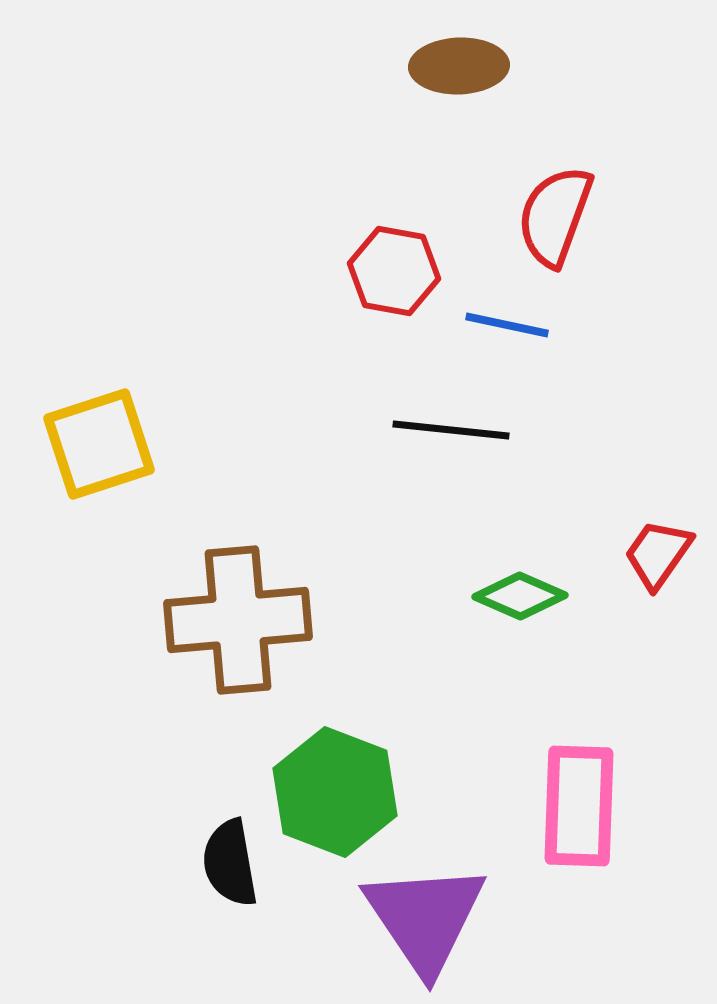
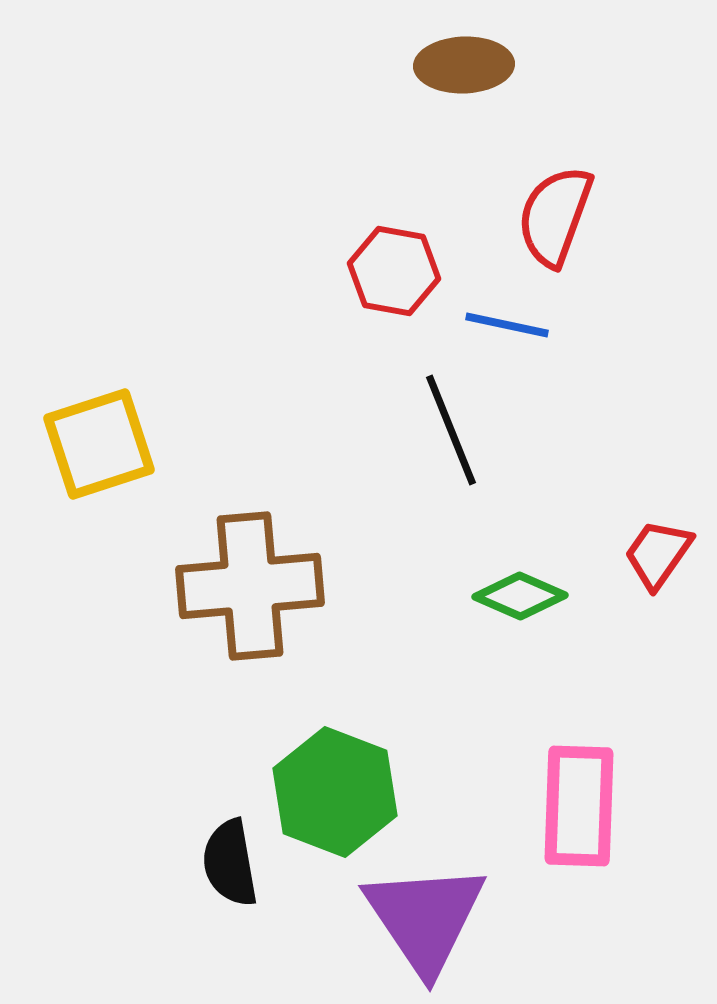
brown ellipse: moved 5 px right, 1 px up
black line: rotated 62 degrees clockwise
brown cross: moved 12 px right, 34 px up
